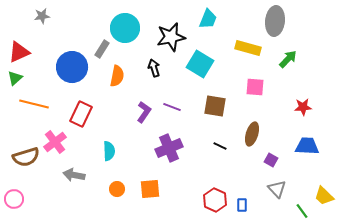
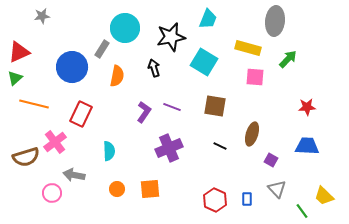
cyan square: moved 4 px right, 2 px up
pink square: moved 10 px up
red star: moved 4 px right
pink circle: moved 38 px right, 6 px up
blue rectangle: moved 5 px right, 6 px up
